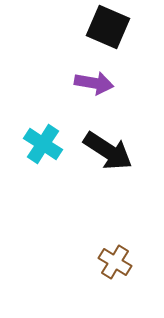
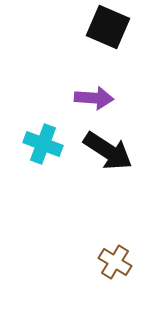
purple arrow: moved 15 px down; rotated 6 degrees counterclockwise
cyan cross: rotated 12 degrees counterclockwise
